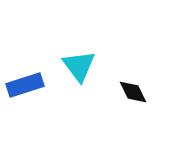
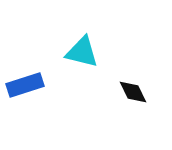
cyan triangle: moved 3 px right, 14 px up; rotated 39 degrees counterclockwise
